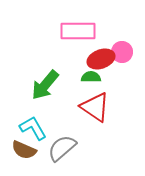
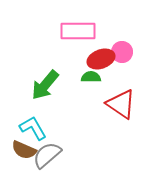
red triangle: moved 26 px right, 3 px up
gray semicircle: moved 15 px left, 7 px down
